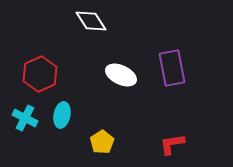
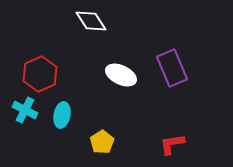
purple rectangle: rotated 12 degrees counterclockwise
cyan cross: moved 8 px up
